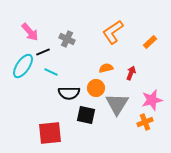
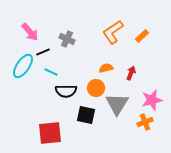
orange rectangle: moved 8 px left, 6 px up
black semicircle: moved 3 px left, 2 px up
